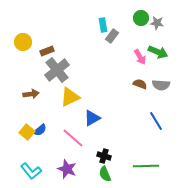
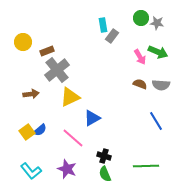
yellow square: rotated 14 degrees clockwise
